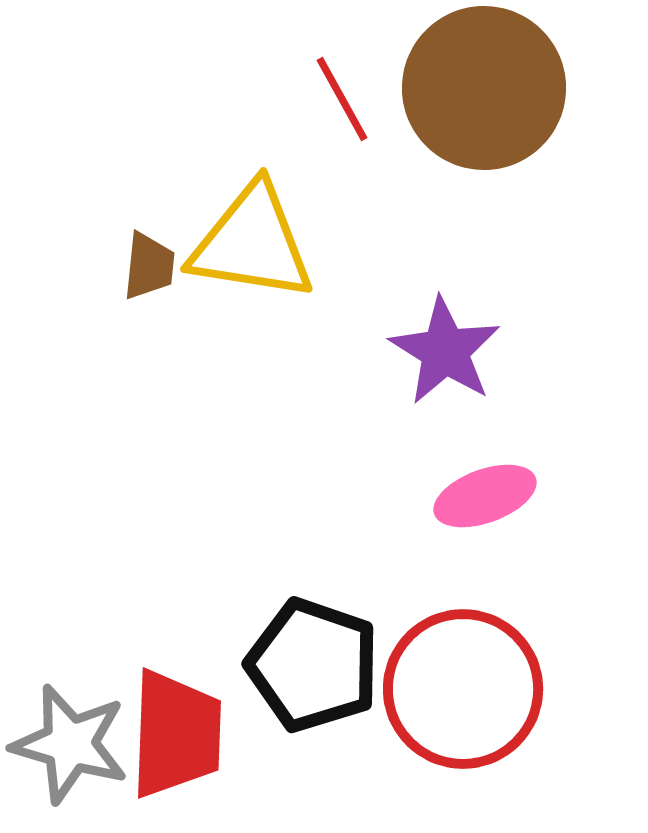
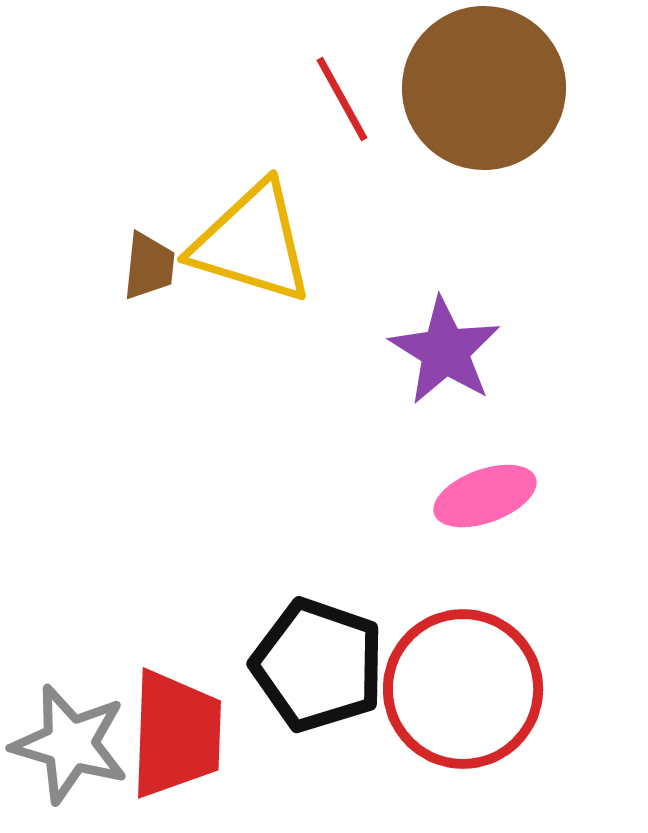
yellow triangle: rotated 8 degrees clockwise
black pentagon: moved 5 px right
